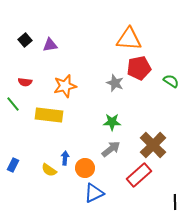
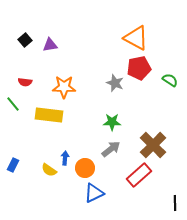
orange triangle: moved 7 px right, 1 px up; rotated 24 degrees clockwise
green semicircle: moved 1 px left, 1 px up
orange star: moved 1 px left, 1 px down; rotated 15 degrees clockwise
black line: moved 1 px down
